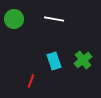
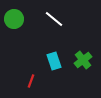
white line: rotated 30 degrees clockwise
